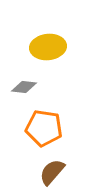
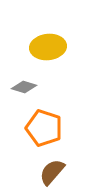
gray diamond: rotated 10 degrees clockwise
orange pentagon: rotated 9 degrees clockwise
